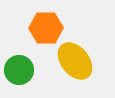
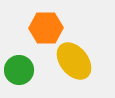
yellow ellipse: moved 1 px left
